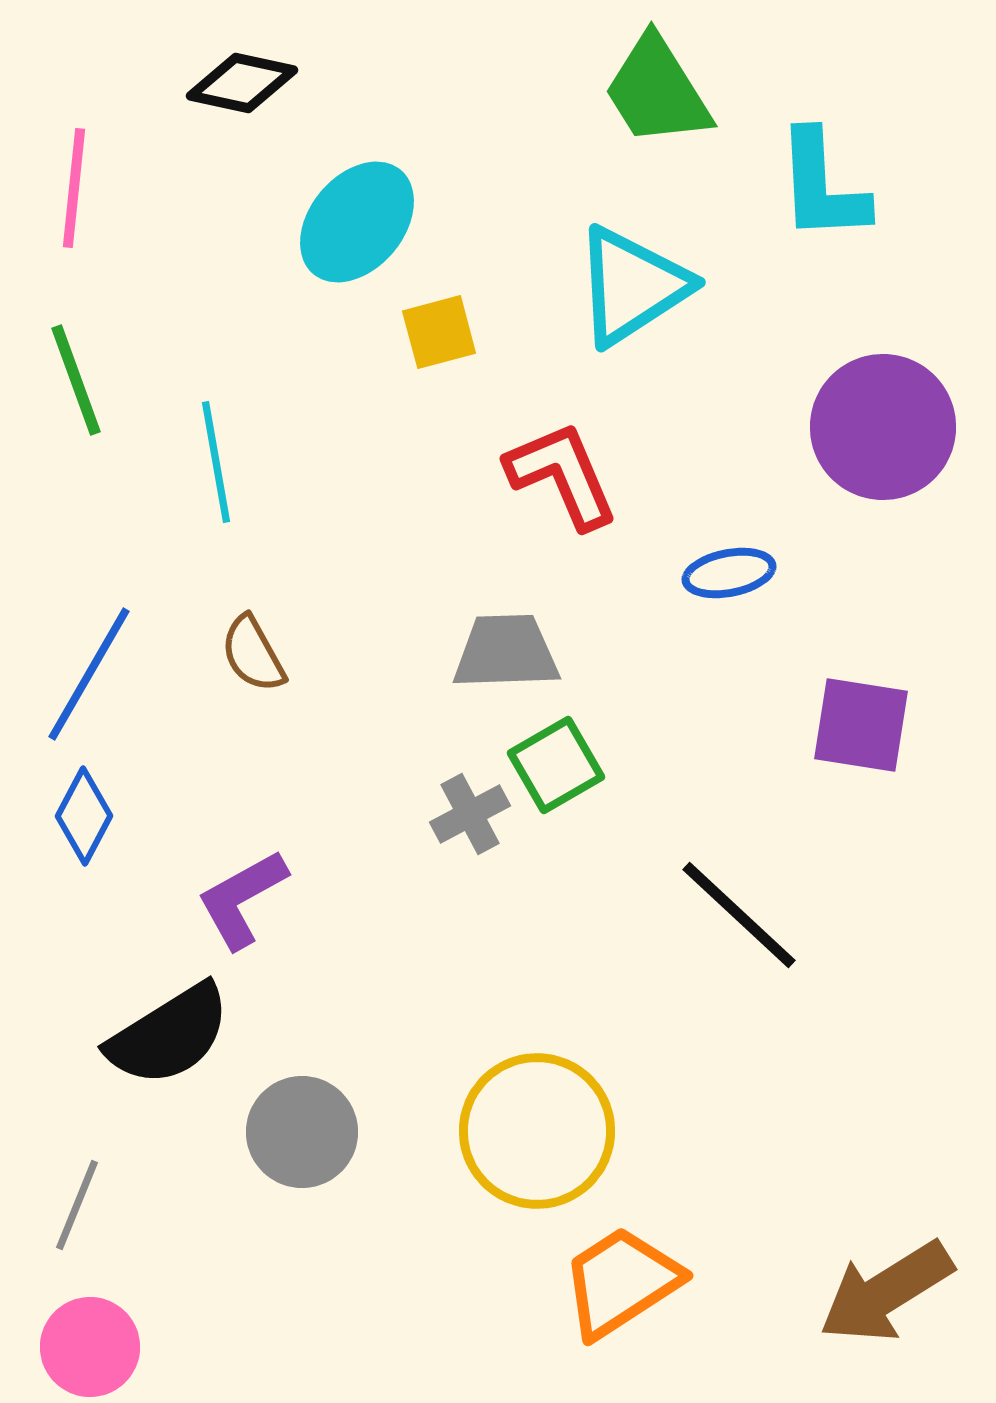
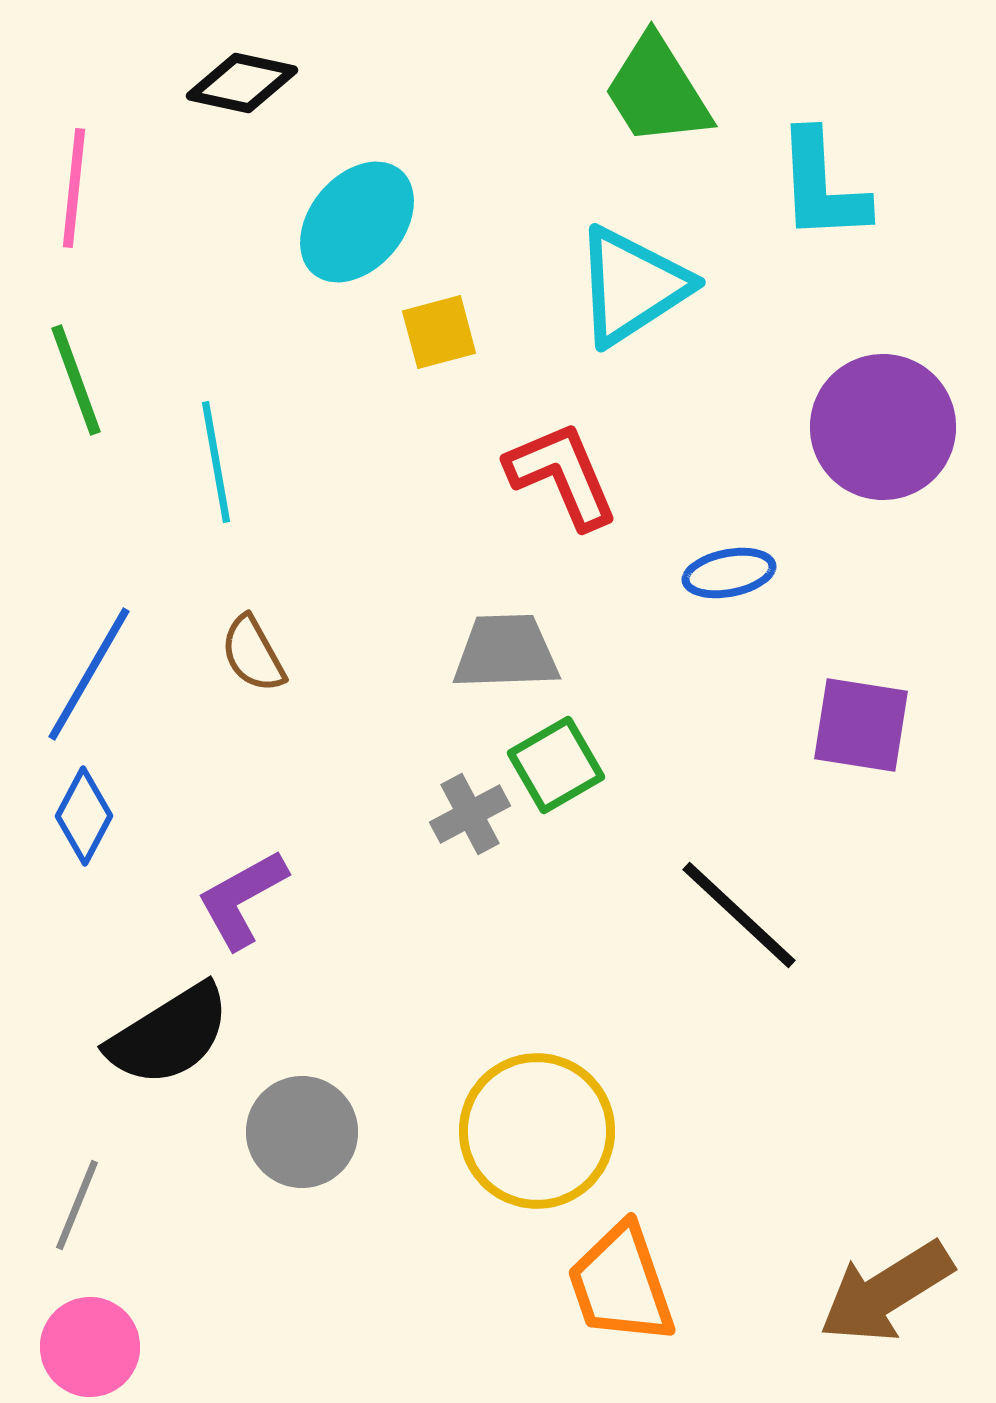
orange trapezoid: moved 2 px down; rotated 76 degrees counterclockwise
